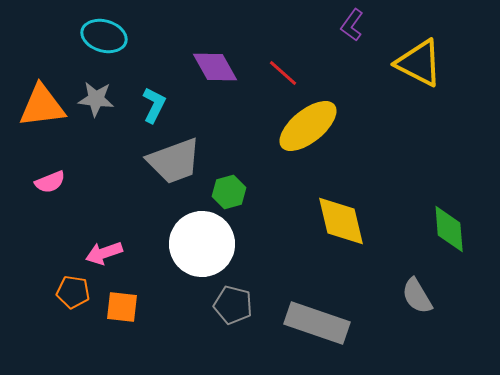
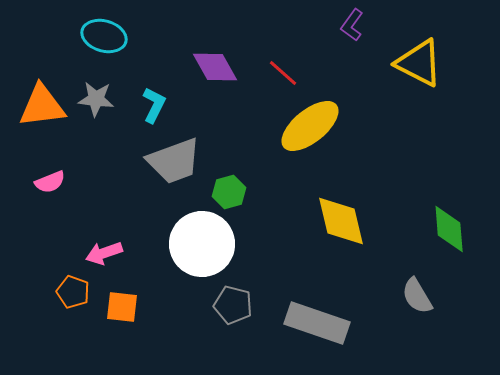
yellow ellipse: moved 2 px right
orange pentagon: rotated 12 degrees clockwise
